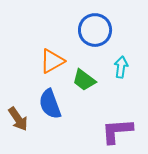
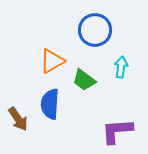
blue semicircle: rotated 24 degrees clockwise
